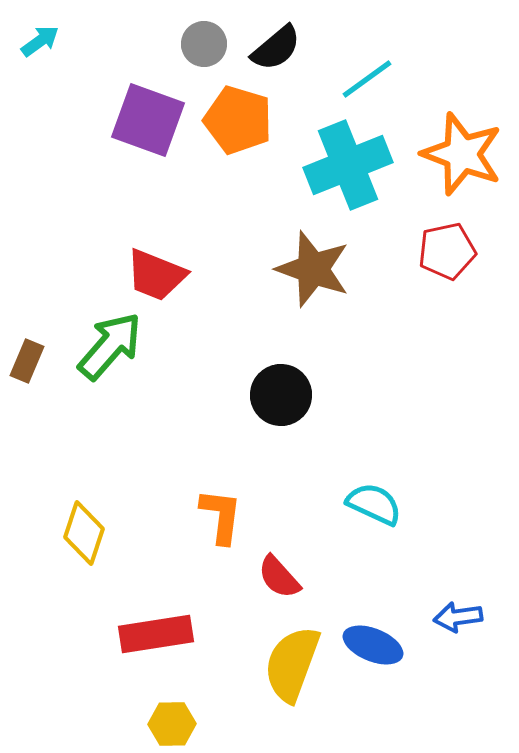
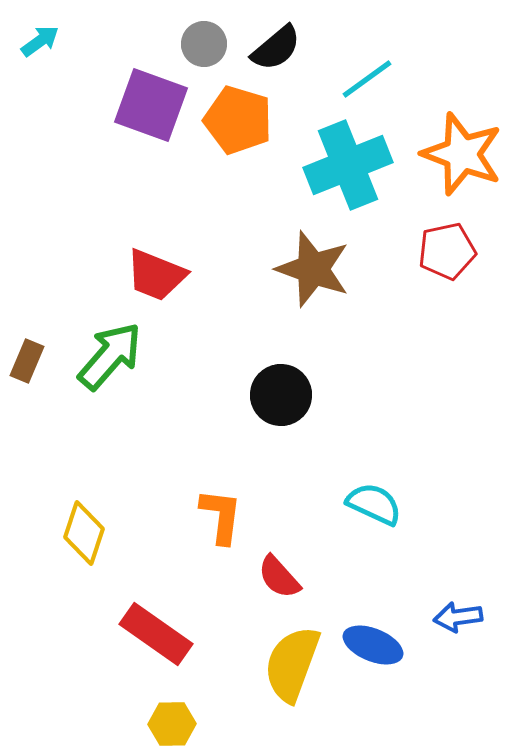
purple square: moved 3 px right, 15 px up
green arrow: moved 10 px down
red rectangle: rotated 44 degrees clockwise
